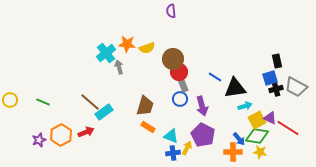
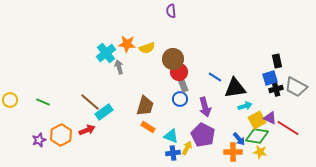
purple arrow: moved 3 px right, 1 px down
red arrow: moved 1 px right, 2 px up
